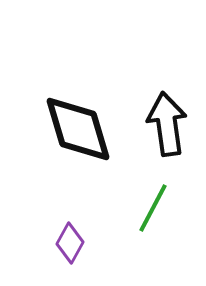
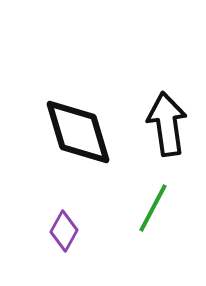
black diamond: moved 3 px down
purple diamond: moved 6 px left, 12 px up
